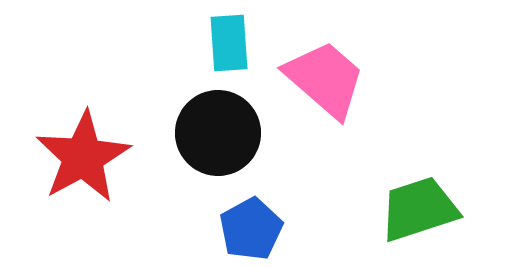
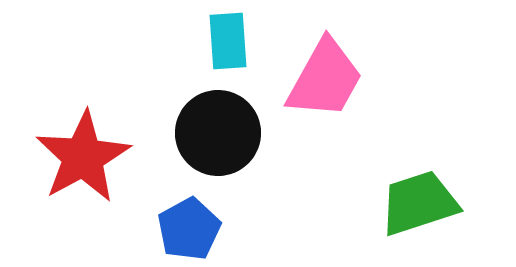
cyan rectangle: moved 1 px left, 2 px up
pink trapezoid: rotated 78 degrees clockwise
green trapezoid: moved 6 px up
blue pentagon: moved 62 px left
